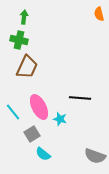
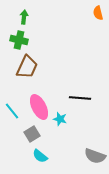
orange semicircle: moved 1 px left, 1 px up
cyan line: moved 1 px left, 1 px up
cyan semicircle: moved 3 px left, 2 px down
